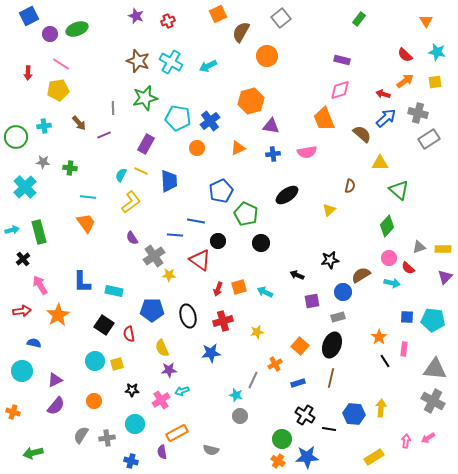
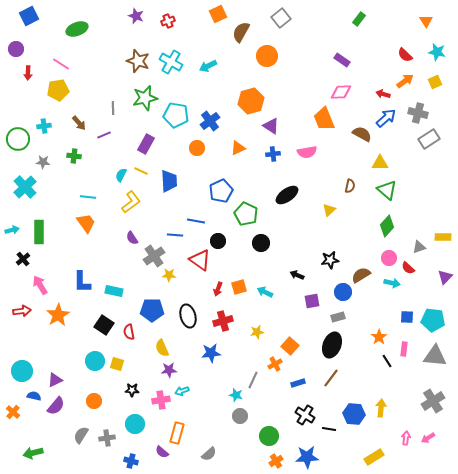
purple circle at (50, 34): moved 34 px left, 15 px down
purple rectangle at (342, 60): rotated 21 degrees clockwise
yellow square at (435, 82): rotated 16 degrees counterclockwise
pink diamond at (340, 90): moved 1 px right, 2 px down; rotated 15 degrees clockwise
cyan pentagon at (178, 118): moved 2 px left, 3 px up
purple triangle at (271, 126): rotated 24 degrees clockwise
brown semicircle at (362, 134): rotated 12 degrees counterclockwise
green circle at (16, 137): moved 2 px right, 2 px down
green cross at (70, 168): moved 4 px right, 12 px up
green triangle at (399, 190): moved 12 px left
green rectangle at (39, 232): rotated 15 degrees clockwise
yellow rectangle at (443, 249): moved 12 px up
red semicircle at (129, 334): moved 2 px up
blue semicircle at (34, 343): moved 53 px down
orange square at (300, 346): moved 10 px left
black line at (385, 361): moved 2 px right
yellow square at (117, 364): rotated 32 degrees clockwise
gray triangle at (435, 369): moved 13 px up
brown line at (331, 378): rotated 24 degrees clockwise
pink cross at (161, 400): rotated 24 degrees clockwise
gray cross at (433, 401): rotated 30 degrees clockwise
orange cross at (13, 412): rotated 24 degrees clockwise
orange rectangle at (177, 433): rotated 45 degrees counterclockwise
green circle at (282, 439): moved 13 px left, 3 px up
pink arrow at (406, 441): moved 3 px up
gray semicircle at (211, 450): moved 2 px left, 4 px down; rotated 56 degrees counterclockwise
purple semicircle at (162, 452): rotated 40 degrees counterclockwise
orange cross at (278, 461): moved 2 px left; rotated 24 degrees clockwise
